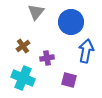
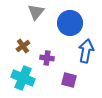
blue circle: moved 1 px left, 1 px down
purple cross: rotated 16 degrees clockwise
